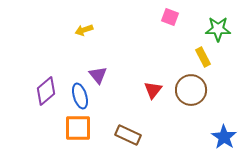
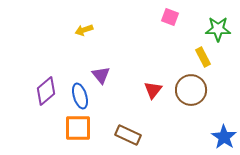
purple triangle: moved 3 px right
